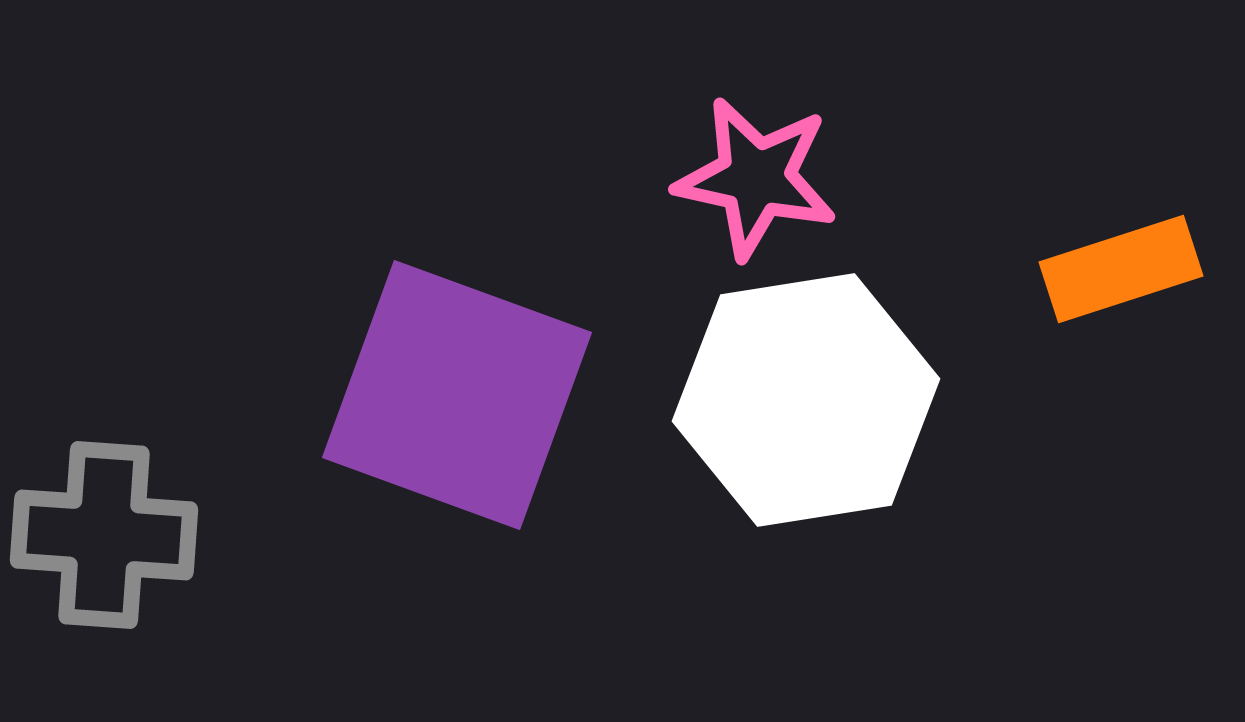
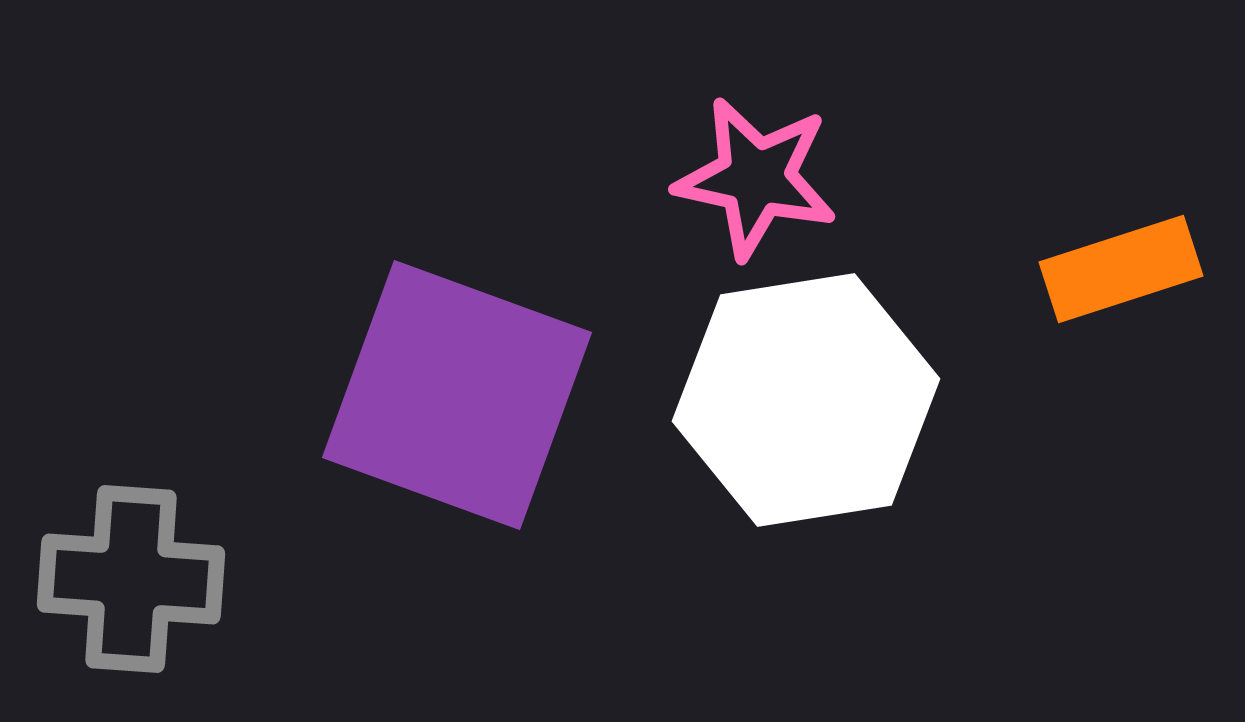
gray cross: moved 27 px right, 44 px down
